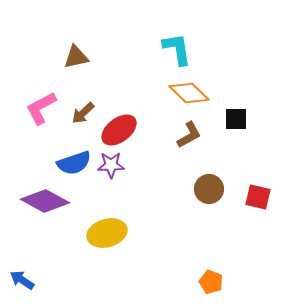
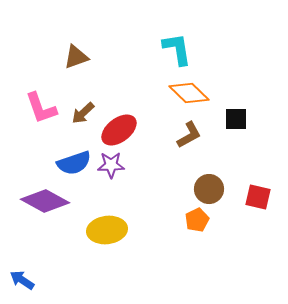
brown triangle: rotated 8 degrees counterclockwise
pink L-shape: rotated 81 degrees counterclockwise
yellow ellipse: moved 3 px up; rotated 9 degrees clockwise
orange pentagon: moved 14 px left, 62 px up; rotated 25 degrees clockwise
